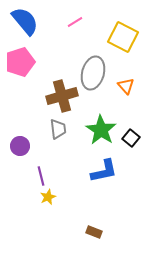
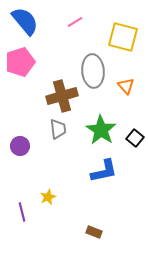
yellow square: rotated 12 degrees counterclockwise
gray ellipse: moved 2 px up; rotated 20 degrees counterclockwise
black square: moved 4 px right
purple line: moved 19 px left, 36 px down
